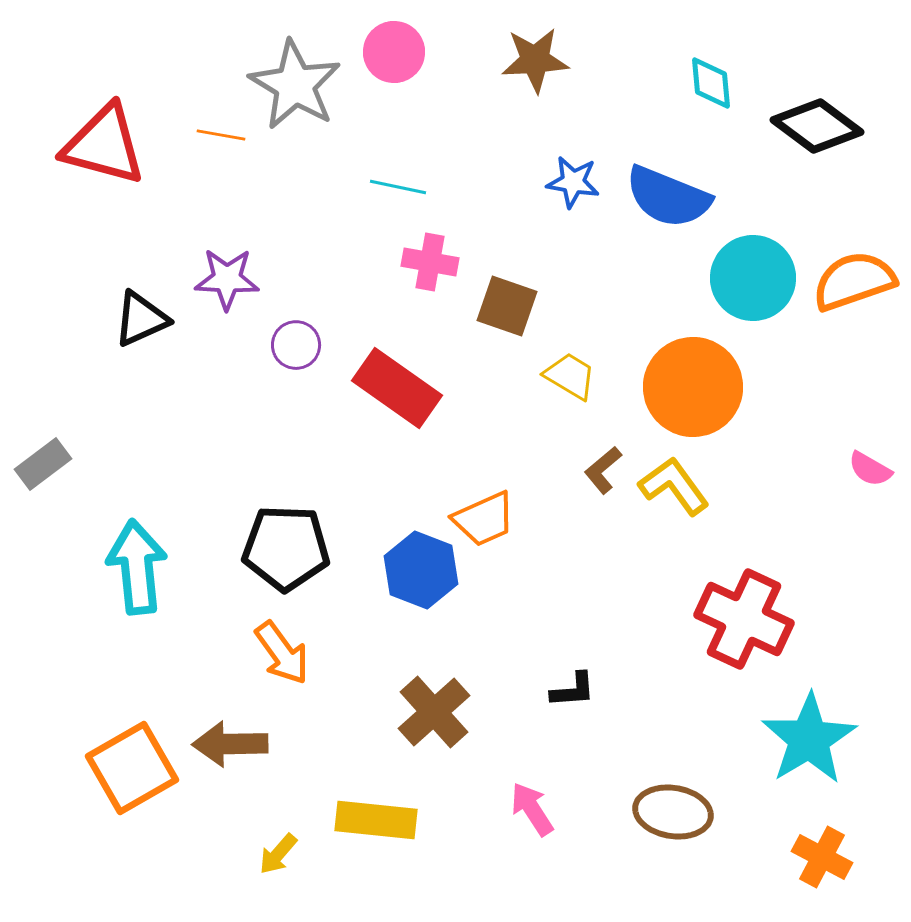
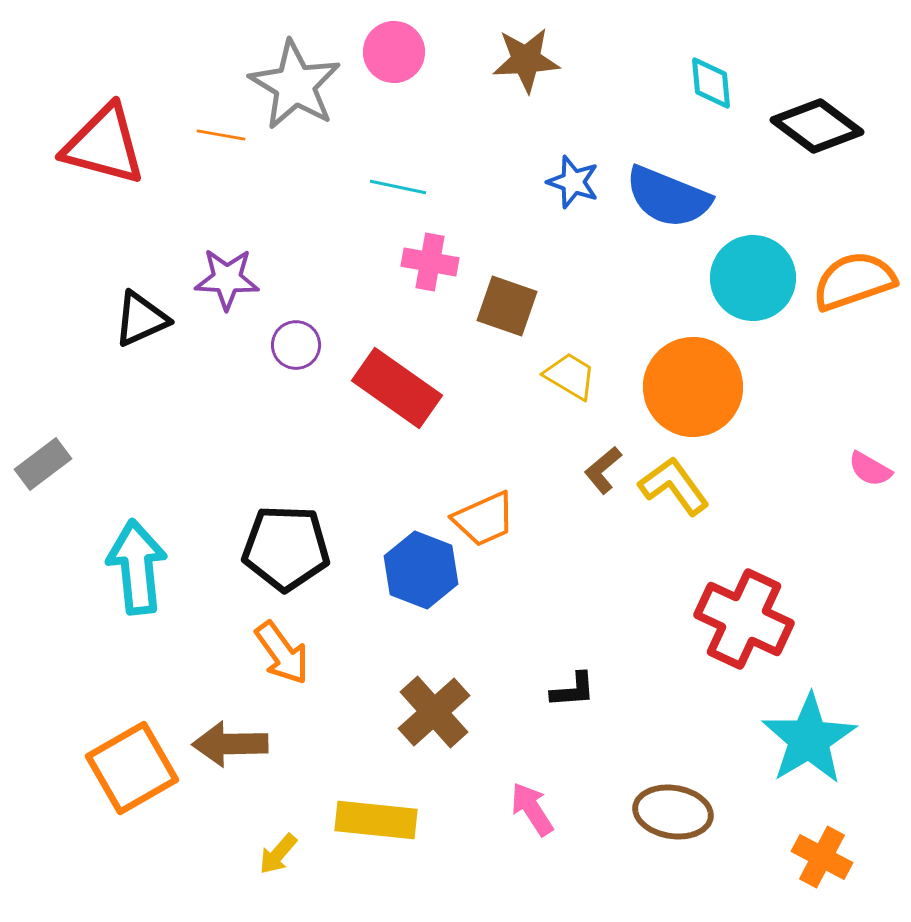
brown star: moved 9 px left
blue star: rotated 10 degrees clockwise
